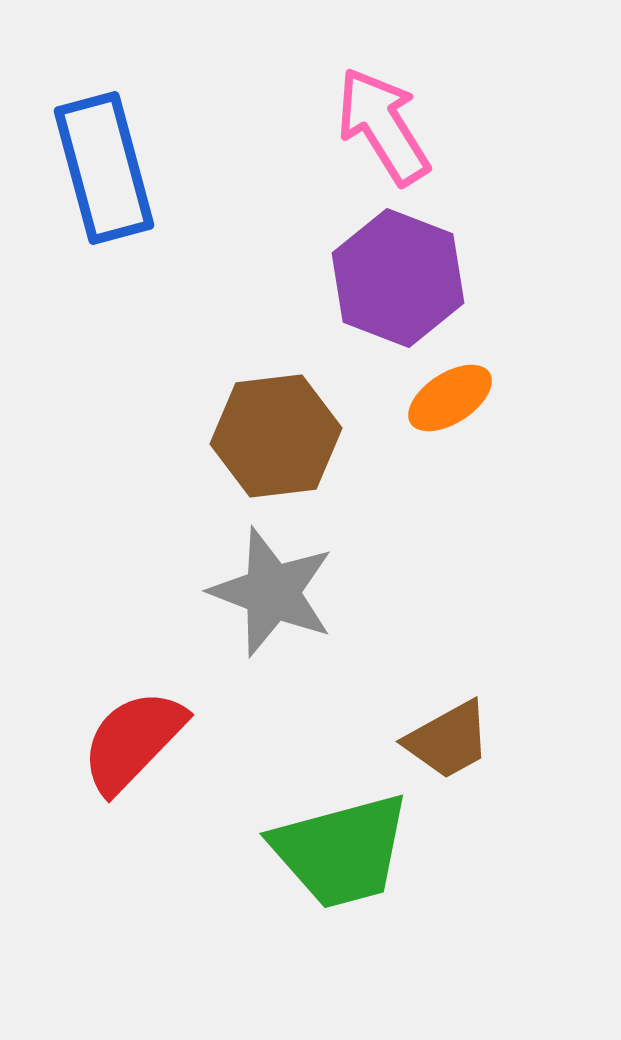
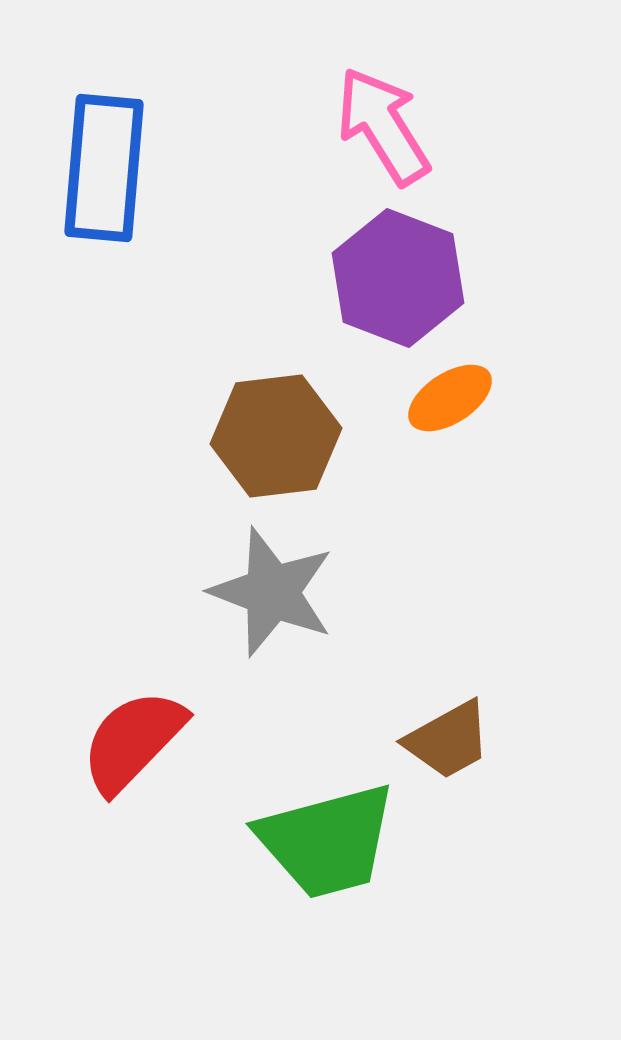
blue rectangle: rotated 20 degrees clockwise
green trapezoid: moved 14 px left, 10 px up
